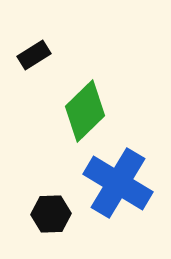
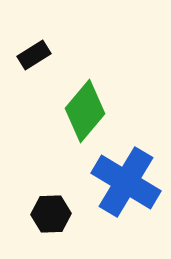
green diamond: rotated 6 degrees counterclockwise
blue cross: moved 8 px right, 1 px up
